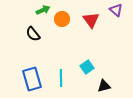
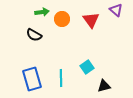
green arrow: moved 1 px left, 2 px down; rotated 16 degrees clockwise
black semicircle: moved 1 px right, 1 px down; rotated 21 degrees counterclockwise
